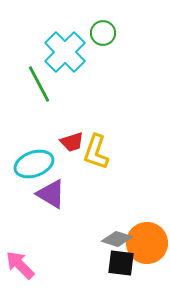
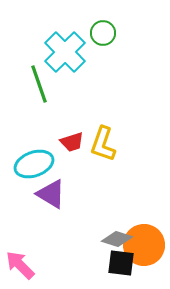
green line: rotated 9 degrees clockwise
yellow L-shape: moved 7 px right, 8 px up
orange circle: moved 3 px left, 2 px down
